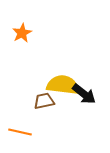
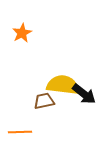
orange line: rotated 15 degrees counterclockwise
